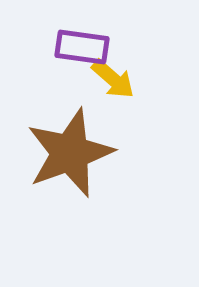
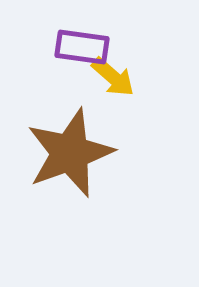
yellow arrow: moved 2 px up
